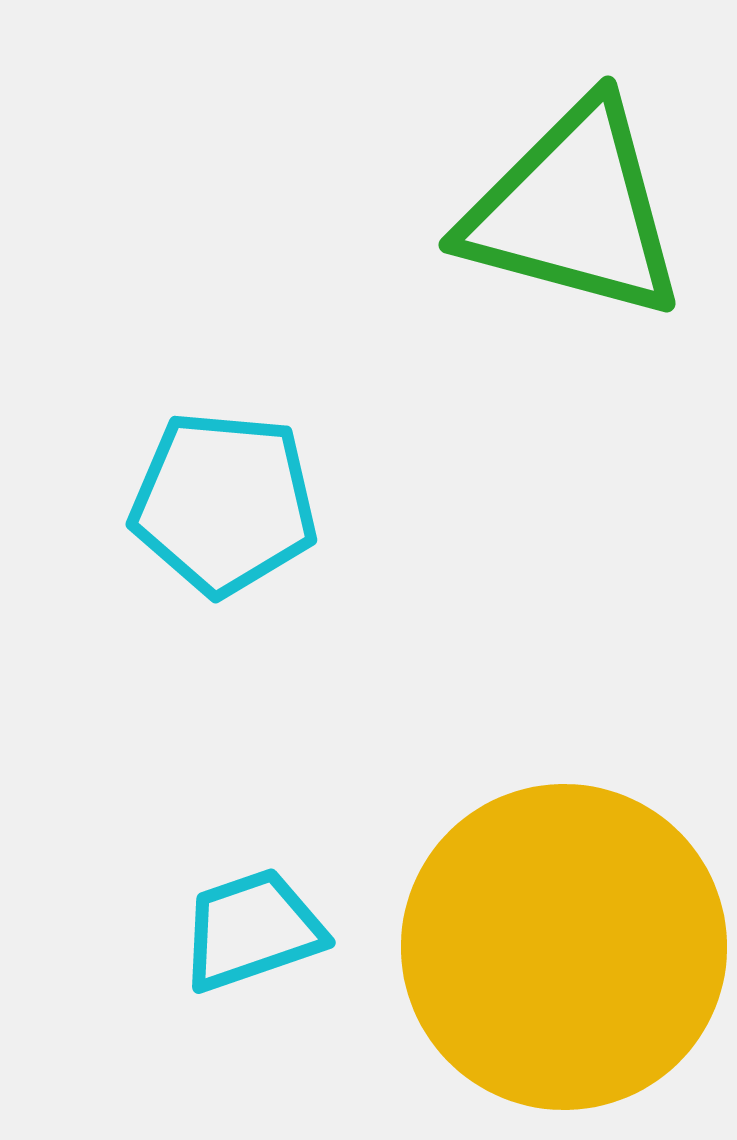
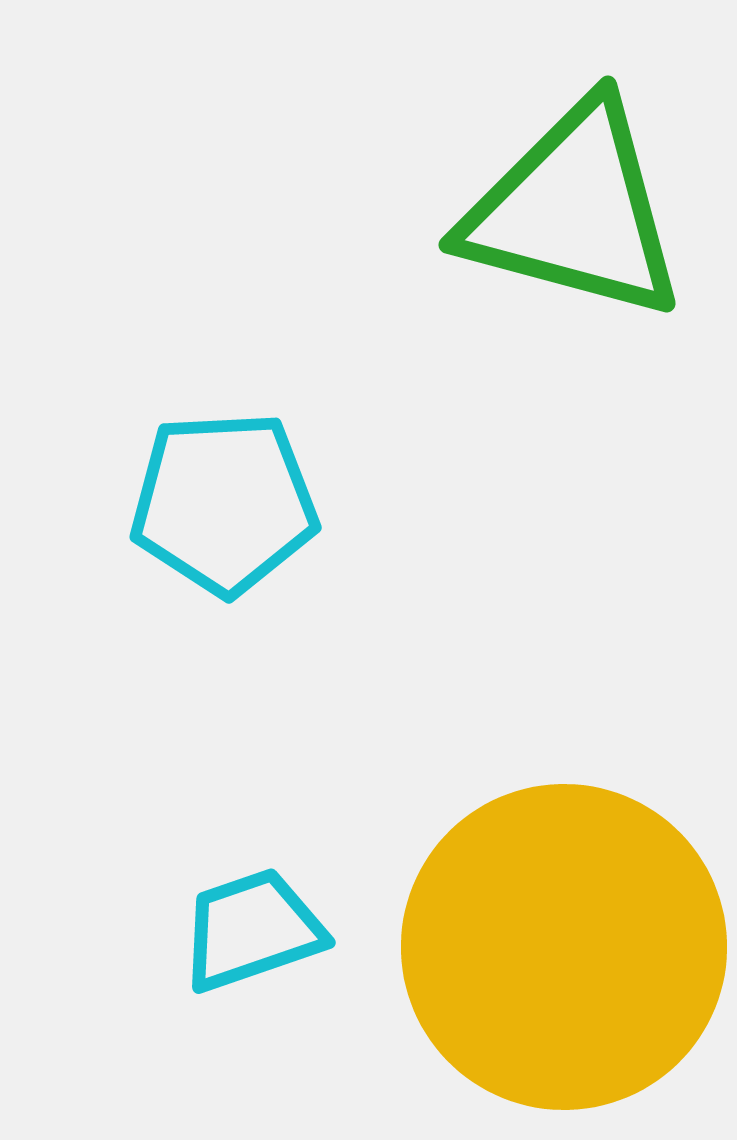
cyan pentagon: rotated 8 degrees counterclockwise
